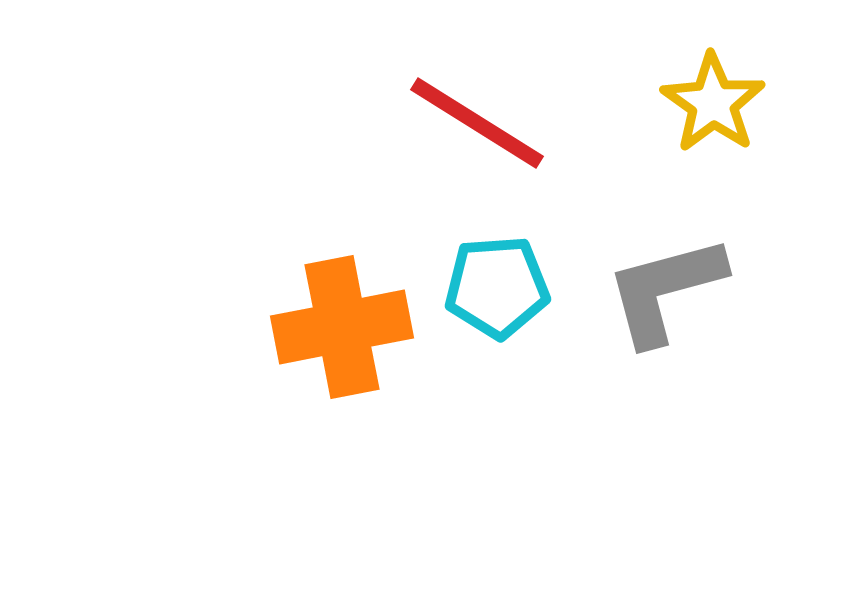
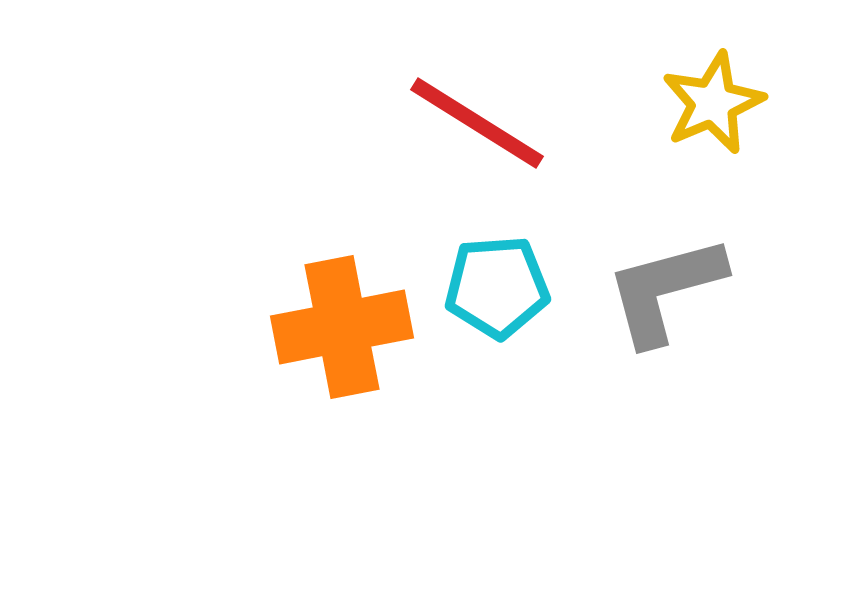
yellow star: rotated 14 degrees clockwise
